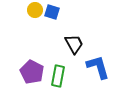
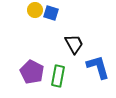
blue square: moved 1 px left, 1 px down
